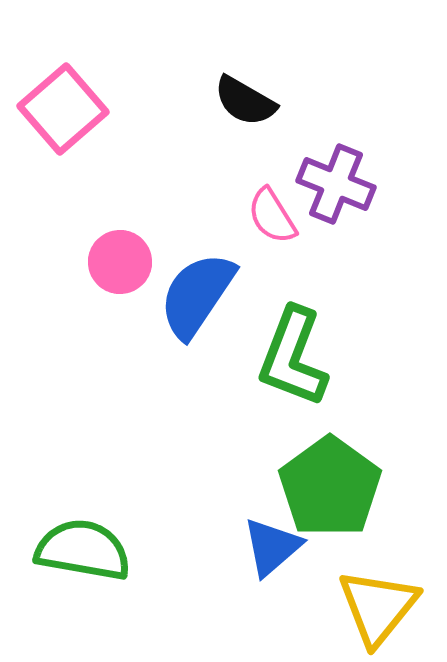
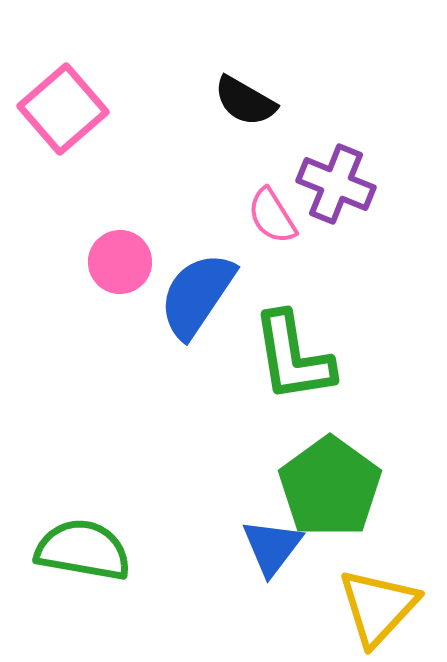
green L-shape: rotated 30 degrees counterclockwise
blue triangle: rotated 12 degrees counterclockwise
yellow triangle: rotated 4 degrees clockwise
